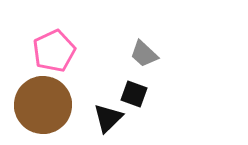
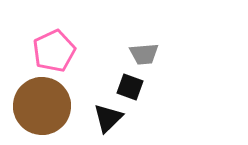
gray trapezoid: rotated 48 degrees counterclockwise
black square: moved 4 px left, 7 px up
brown circle: moved 1 px left, 1 px down
